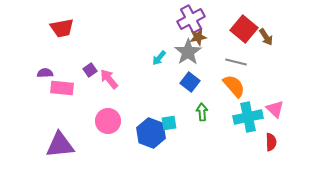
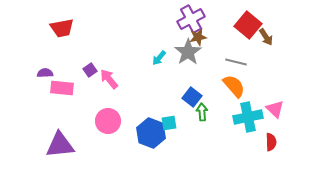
red square: moved 4 px right, 4 px up
blue square: moved 2 px right, 15 px down
